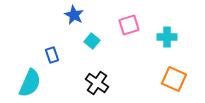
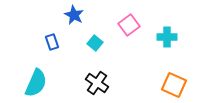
pink square: rotated 20 degrees counterclockwise
cyan square: moved 3 px right, 2 px down
blue rectangle: moved 13 px up
orange square: moved 6 px down
cyan semicircle: moved 6 px right
